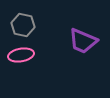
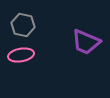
purple trapezoid: moved 3 px right, 1 px down
